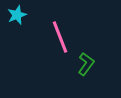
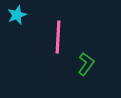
pink line: moved 2 px left; rotated 24 degrees clockwise
